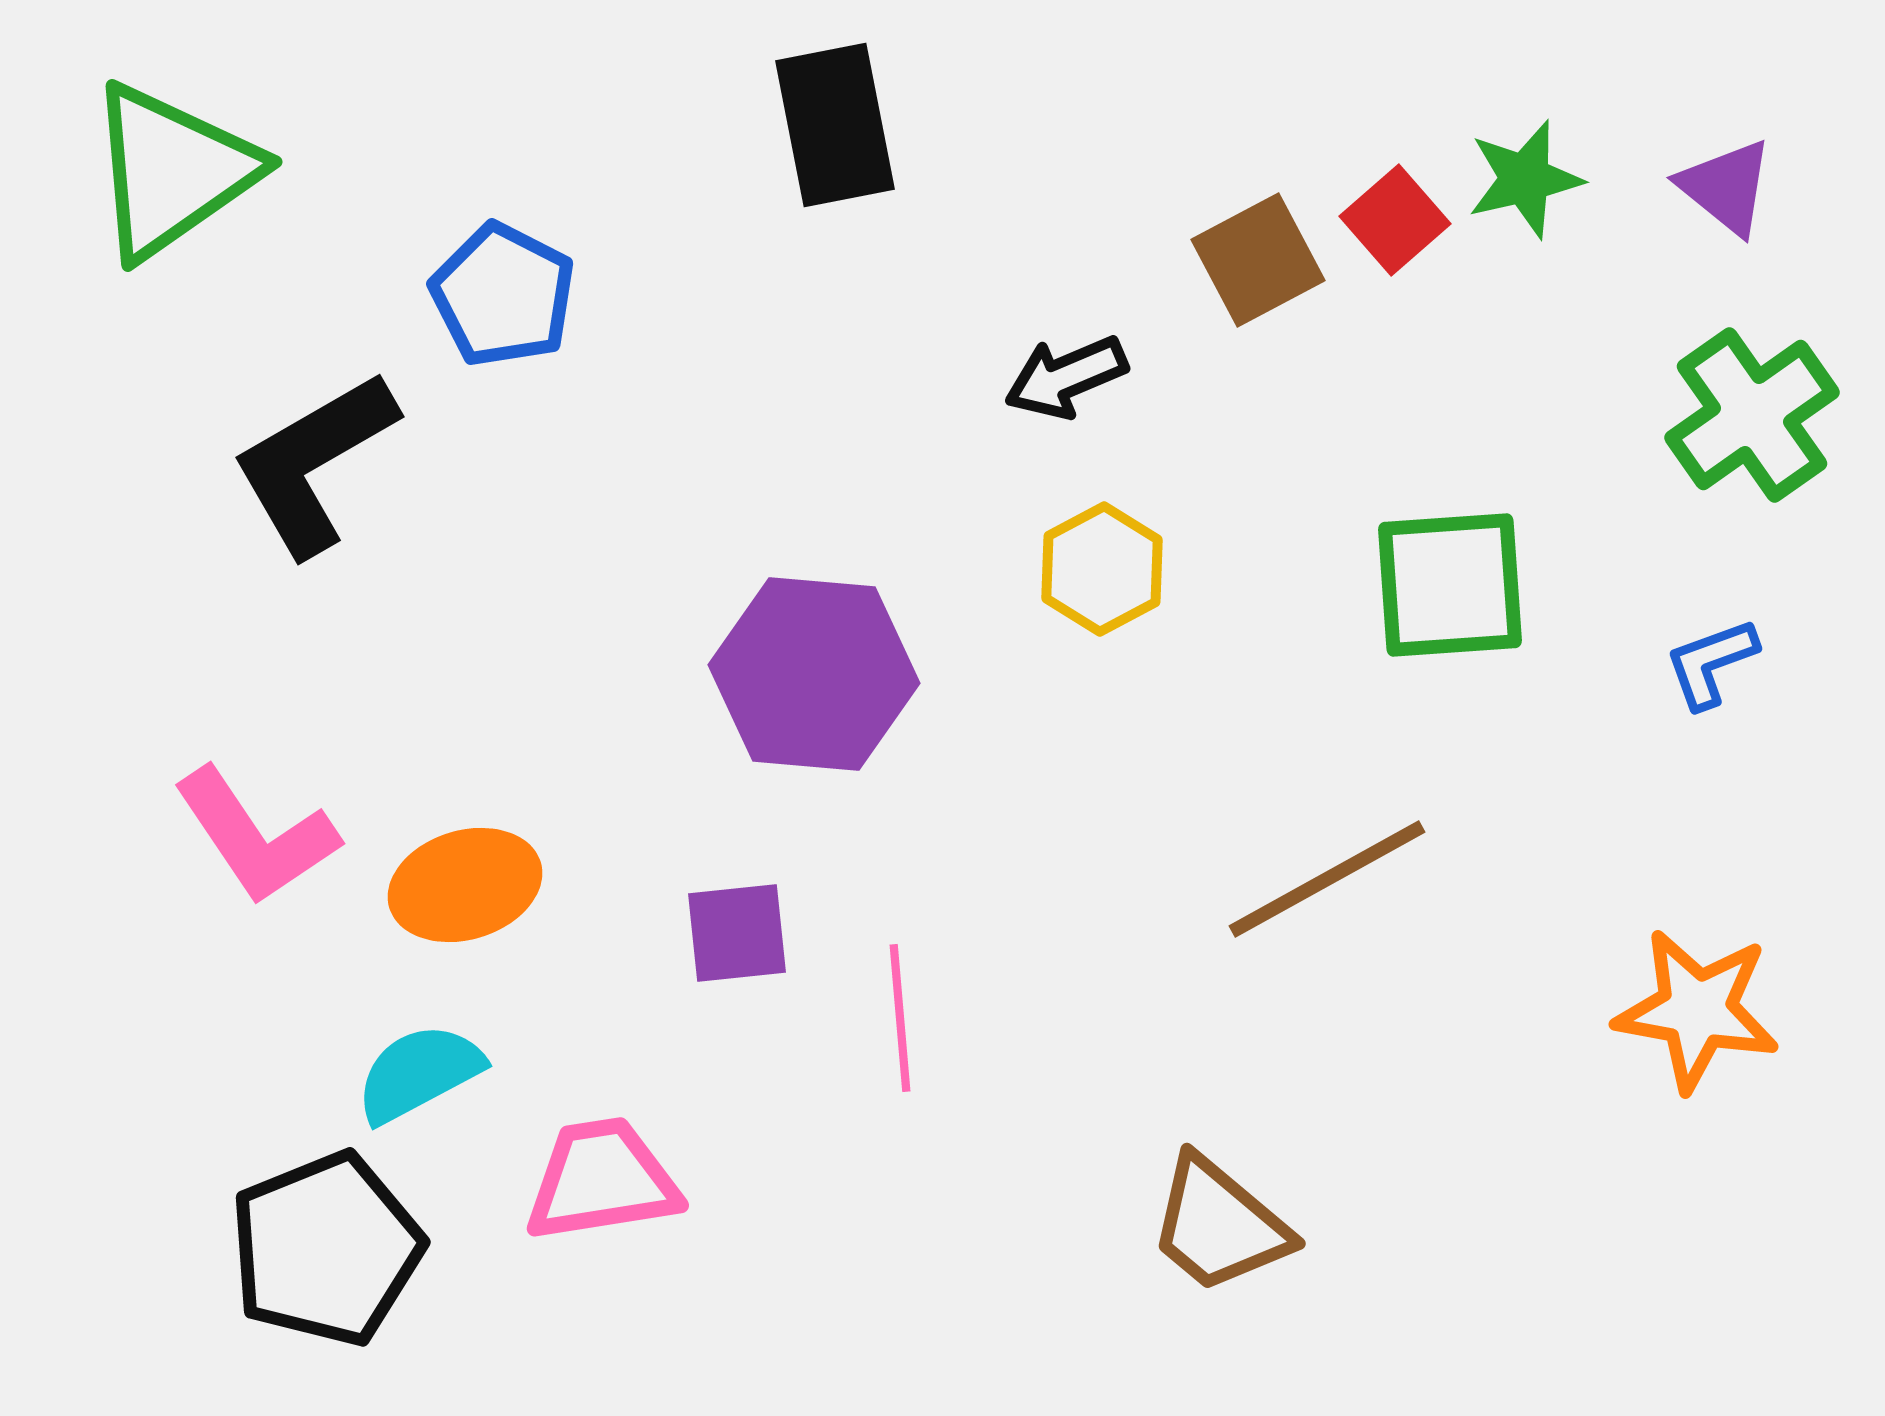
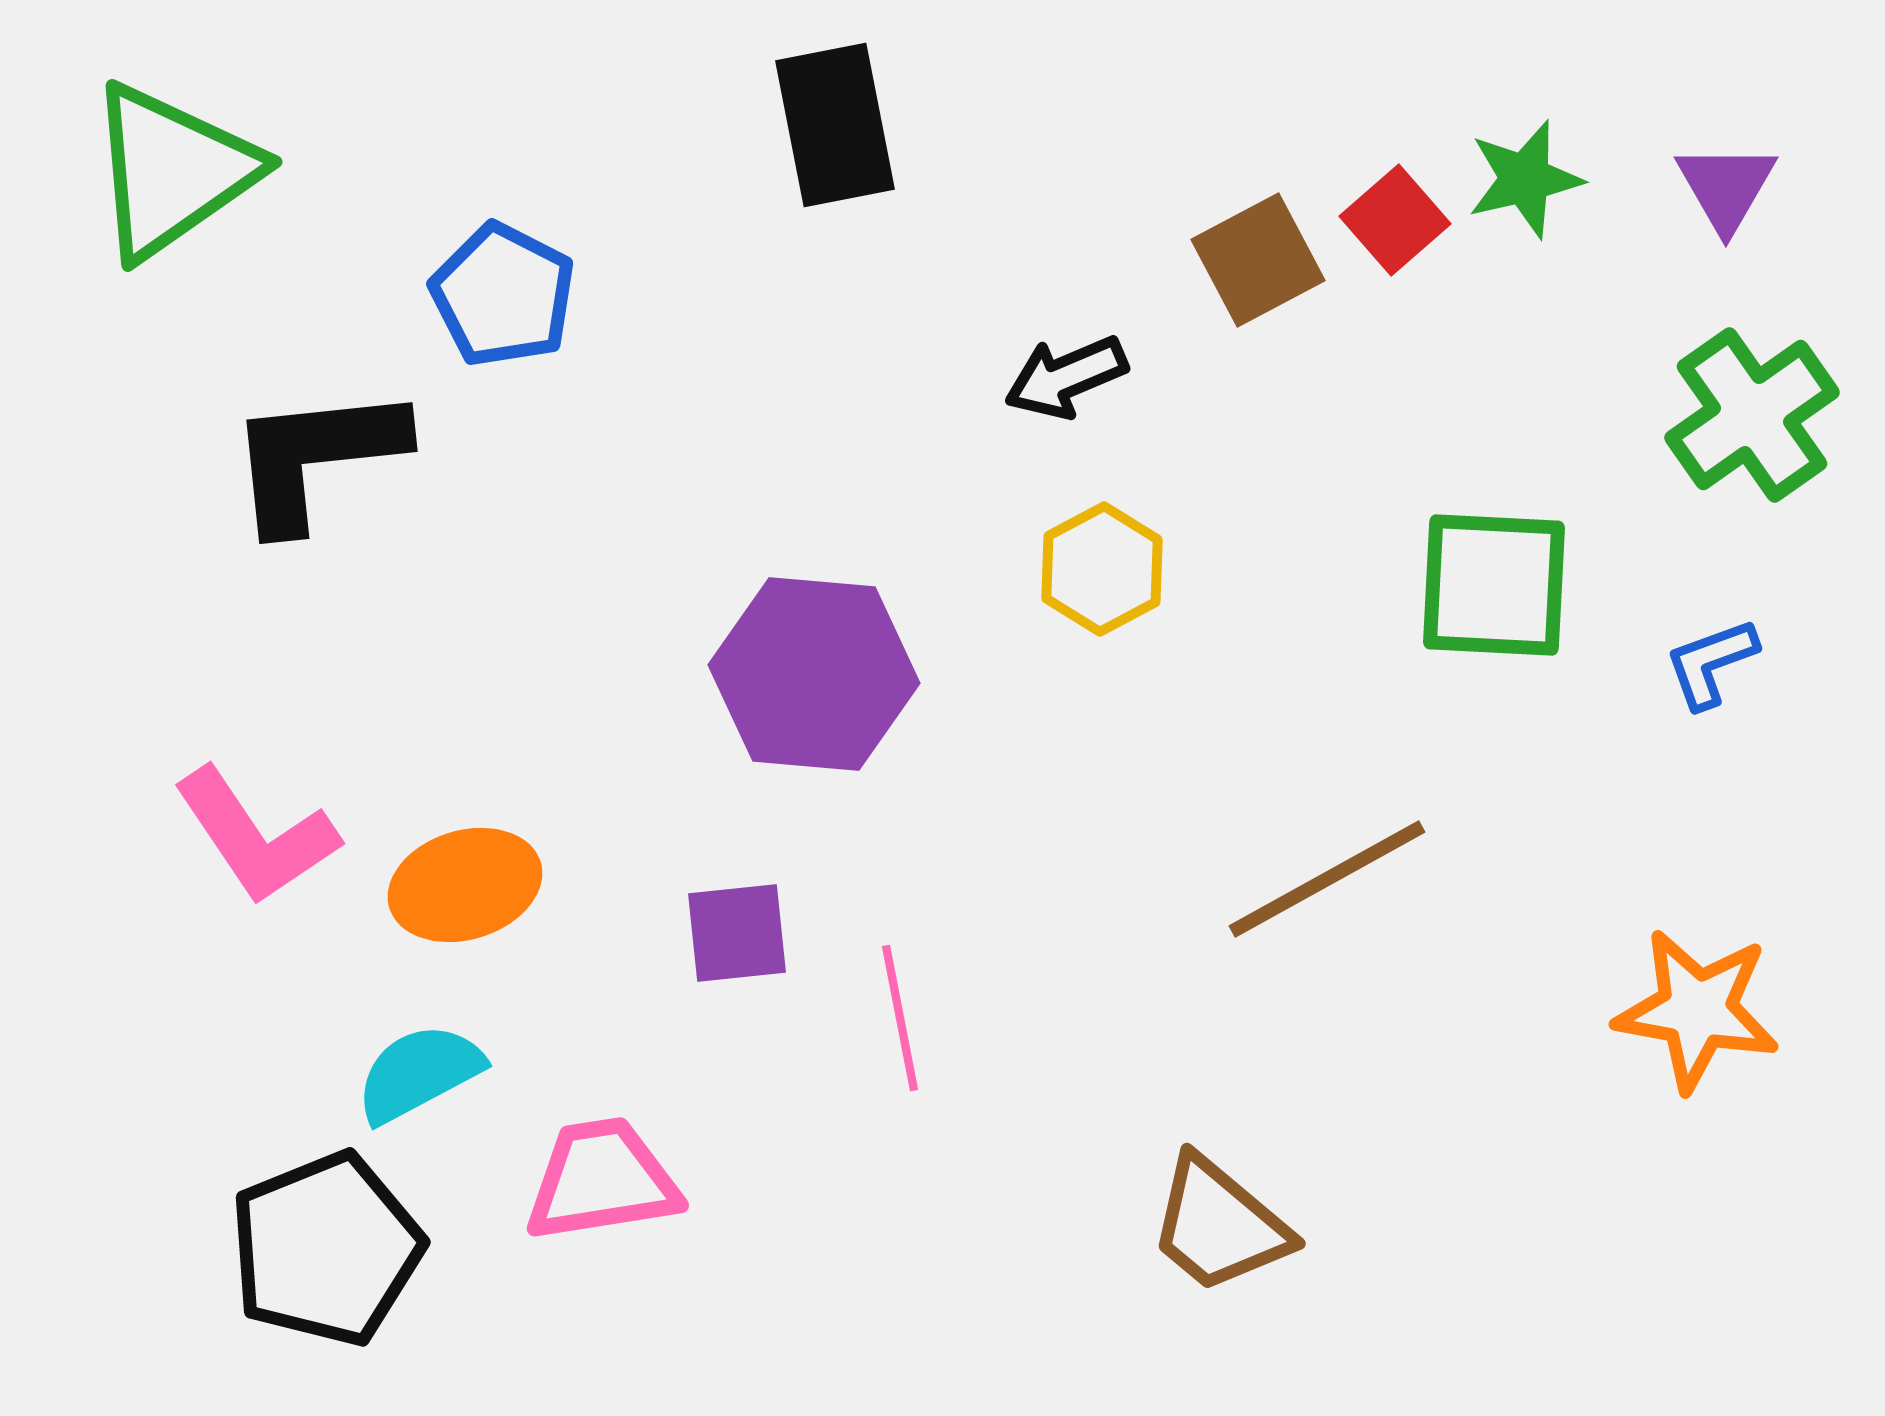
purple triangle: rotated 21 degrees clockwise
black L-shape: moved 2 px right, 6 px up; rotated 24 degrees clockwise
green square: moved 44 px right; rotated 7 degrees clockwise
pink line: rotated 6 degrees counterclockwise
